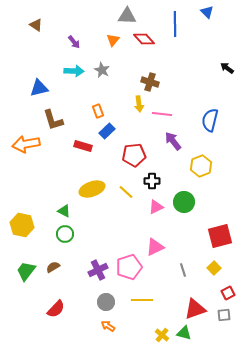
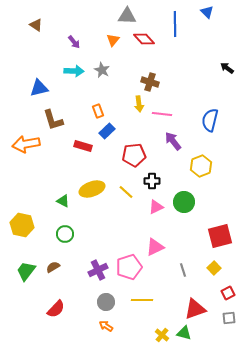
green triangle at (64, 211): moved 1 px left, 10 px up
gray square at (224, 315): moved 5 px right, 3 px down
orange arrow at (108, 326): moved 2 px left
